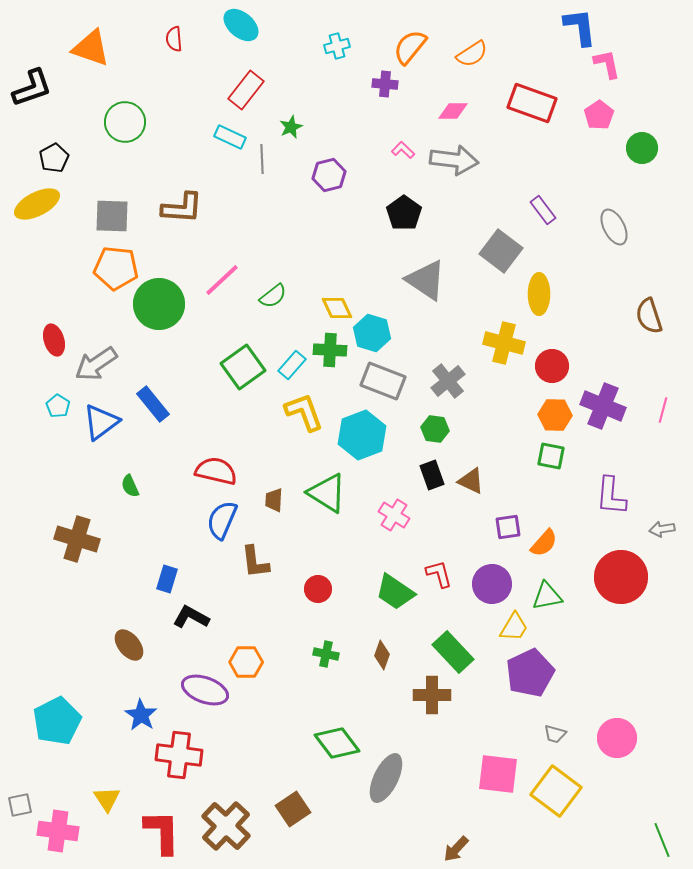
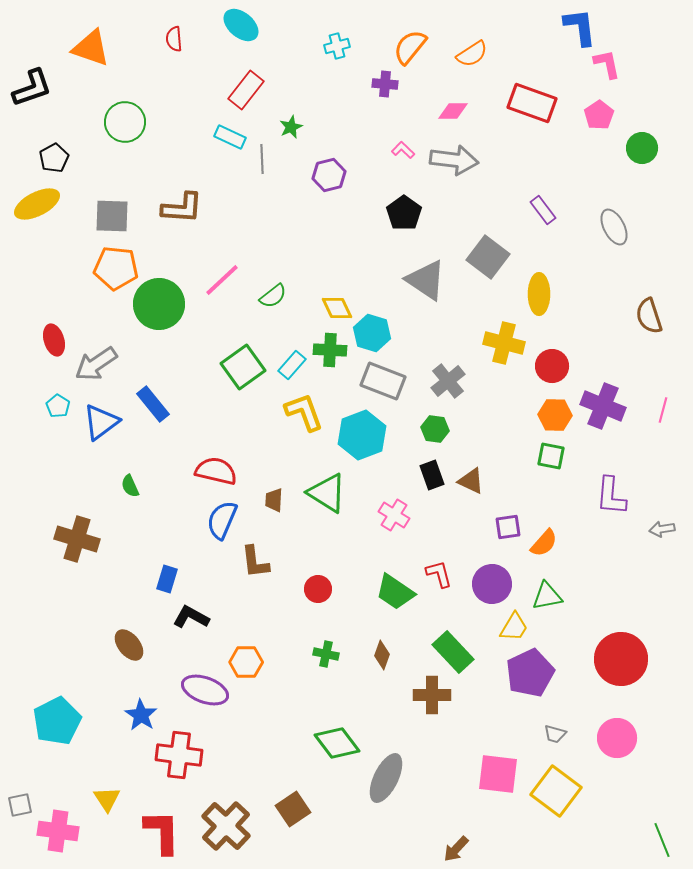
gray square at (501, 251): moved 13 px left, 6 px down
red circle at (621, 577): moved 82 px down
